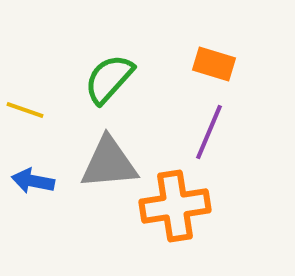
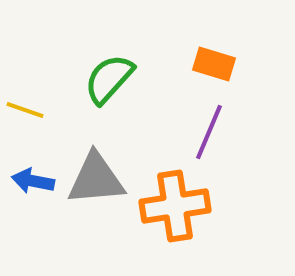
gray triangle: moved 13 px left, 16 px down
